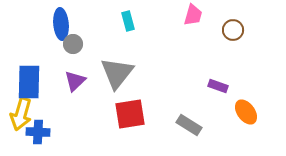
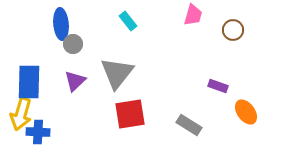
cyan rectangle: rotated 24 degrees counterclockwise
